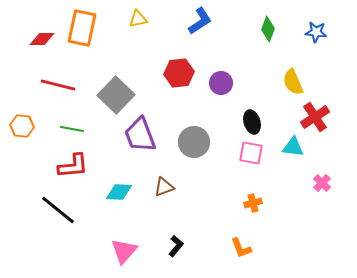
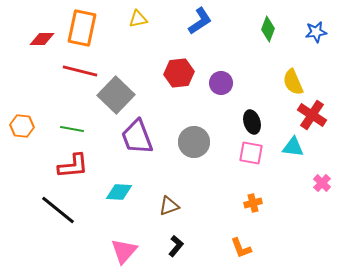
blue star: rotated 15 degrees counterclockwise
red line: moved 22 px right, 14 px up
red cross: moved 3 px left, 2 px up; rotated 24 degrees counterclockwise
purple trapezoid: moved 3 px left, 2 px down
brown triangle: moved 5 px right, 19 px down
